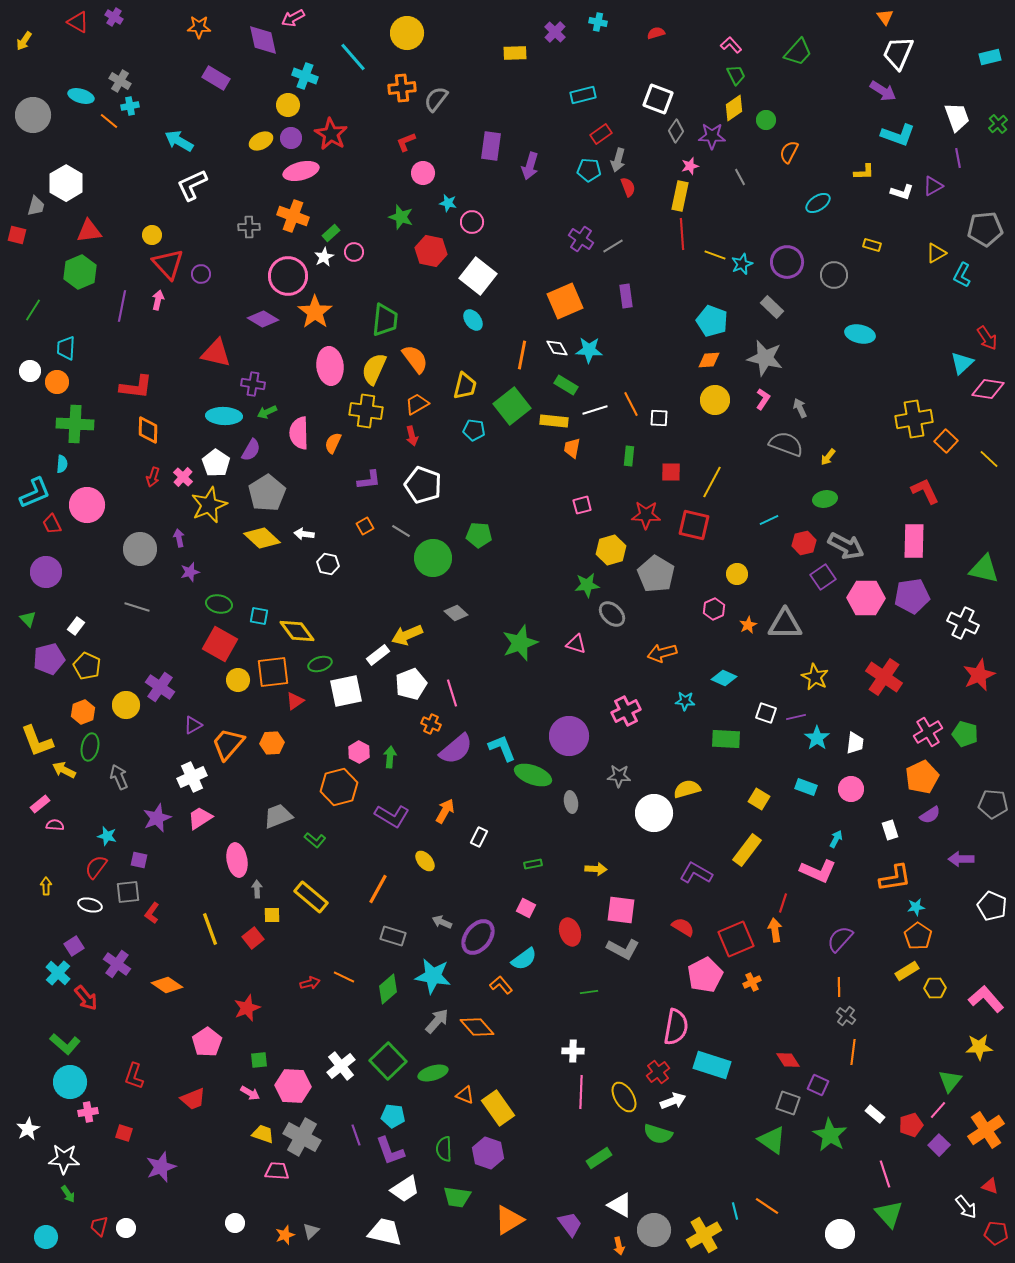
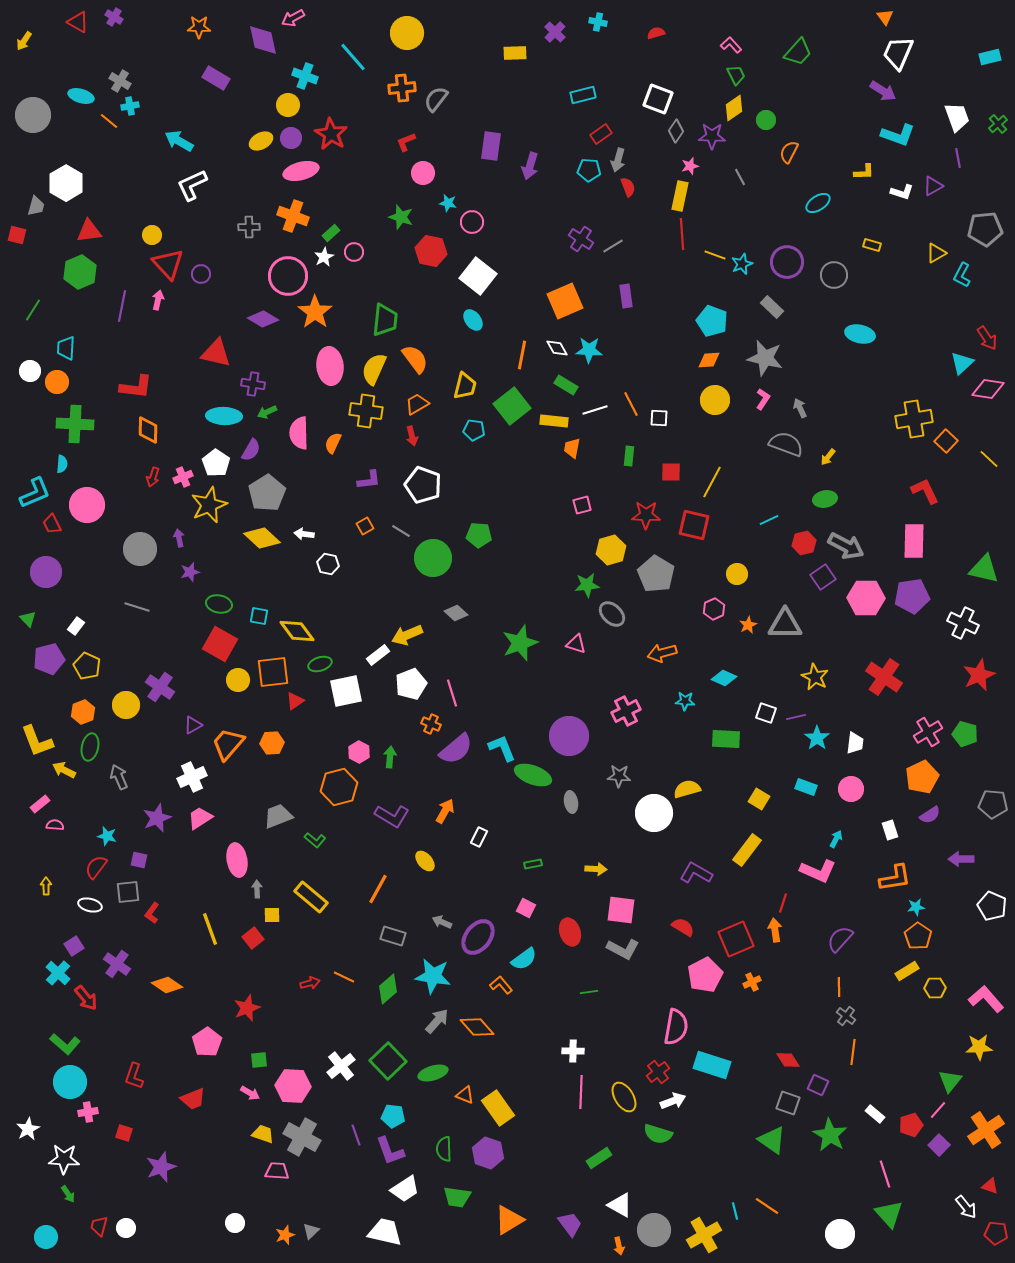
pink cross at (183, 477): rotated 24 degrees clockwise
